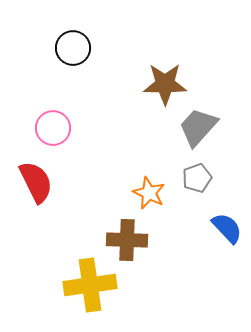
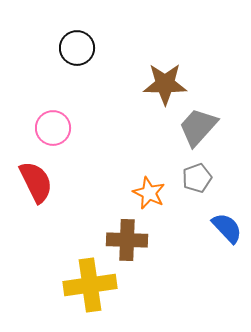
black circle: moved 4 px right
